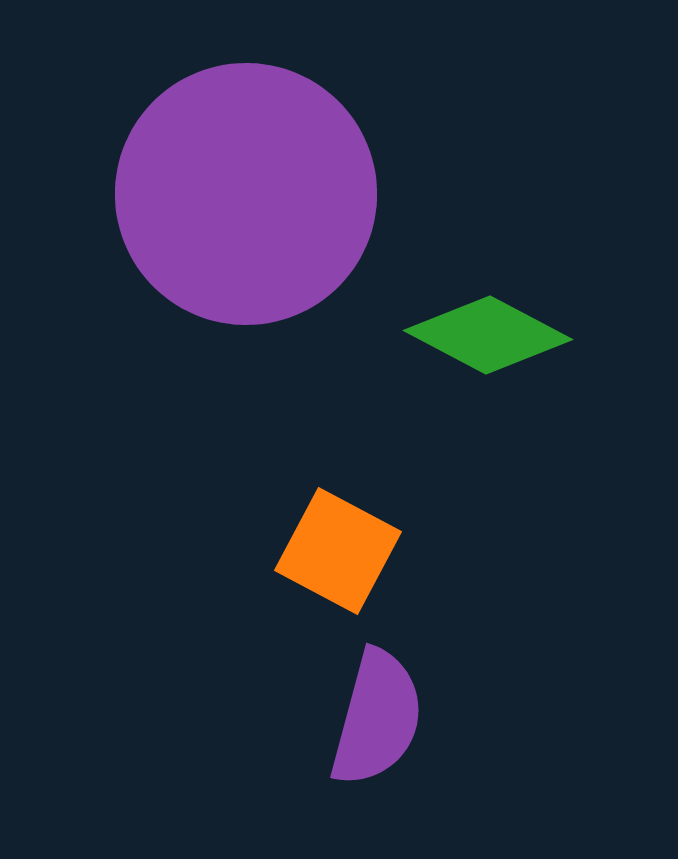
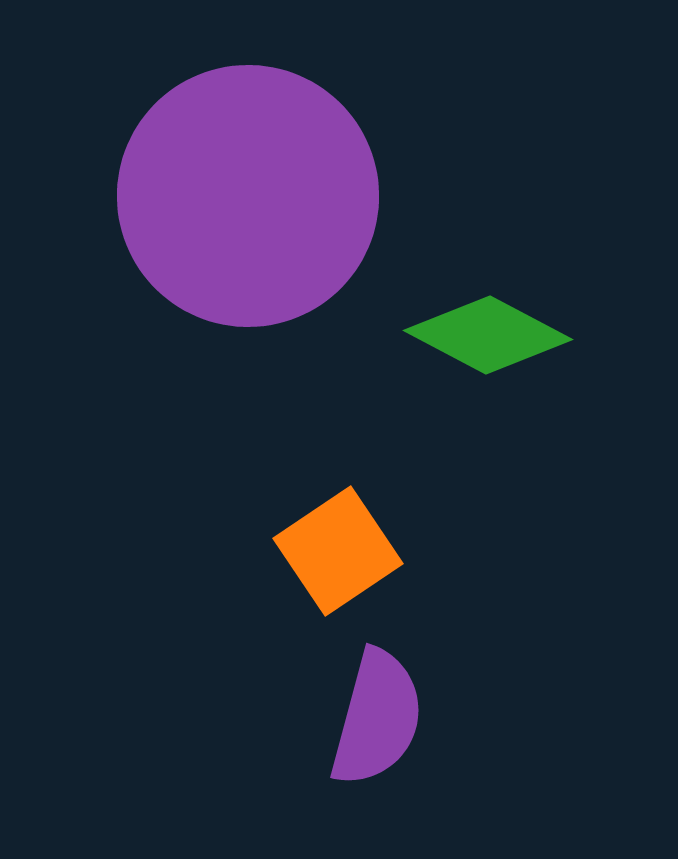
purple circle: moved 2 px right, 2 px down
orange square: rotated 28 degrees clockwise
